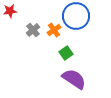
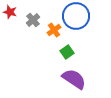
red star: moved 1 px down; rotated 24 degrees clockwise
gray cross: moved 10 px up
green square: moved 1 px right, 1 px up
